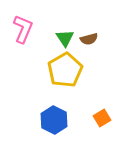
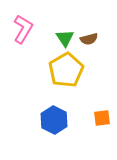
pink L-shape: rotated 8 degrees clockwise
yellow pentagon: moved 1 px right
orange square: rotated 24 degrees clockwise
